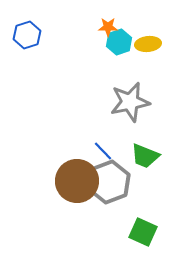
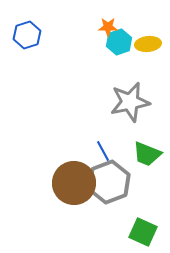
blue line: rotated 15 degrees clockwise
green trapezoid: moved 2 px right, 2 px up
brown circle: moved 3 px left, 2 px down
